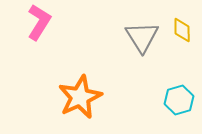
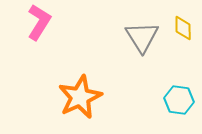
yellow diamond: moved 1 px right, 2 px up
cyan hexagon: rotated 24 degrees clockwise
